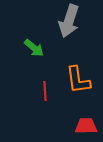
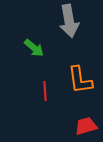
gray arrow: rotated 28 degrees counterclockwise
orange L-shape: moved 2 px right
red trapezoid: rotated 15 degrees counterclockwise
